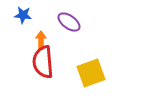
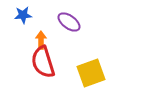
blue star: rotated 12 degrees counterclockwise
red semicircle: rotated 12 degrees counterclockwise
